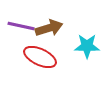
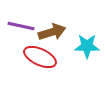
brown arrow: moved 3 px right, 4 px down
